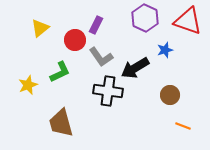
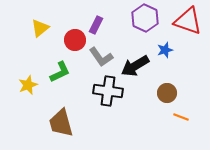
black arrow: moved 2 px up
brown circle: moved 3 px left, 2 px up
orange line: moved 2 px left, 9 px up
